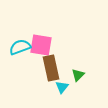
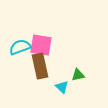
brown rectangle: moved 11 px left, 2 px up
green triangle: rotated 32 degrees clockwise
cyan triangle: rotated 24 degrees counterclockwise
